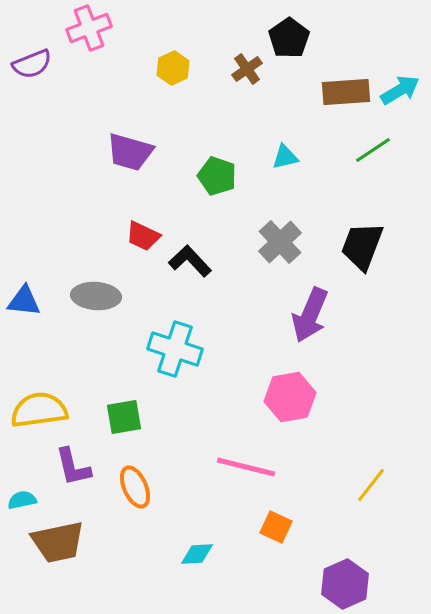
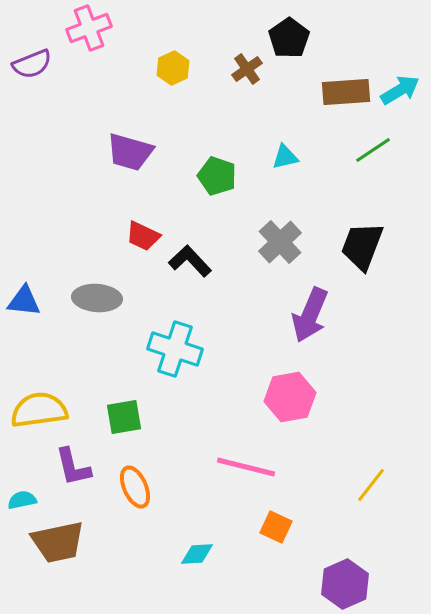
gray ellipse: moved 1 px right, 2 px down
